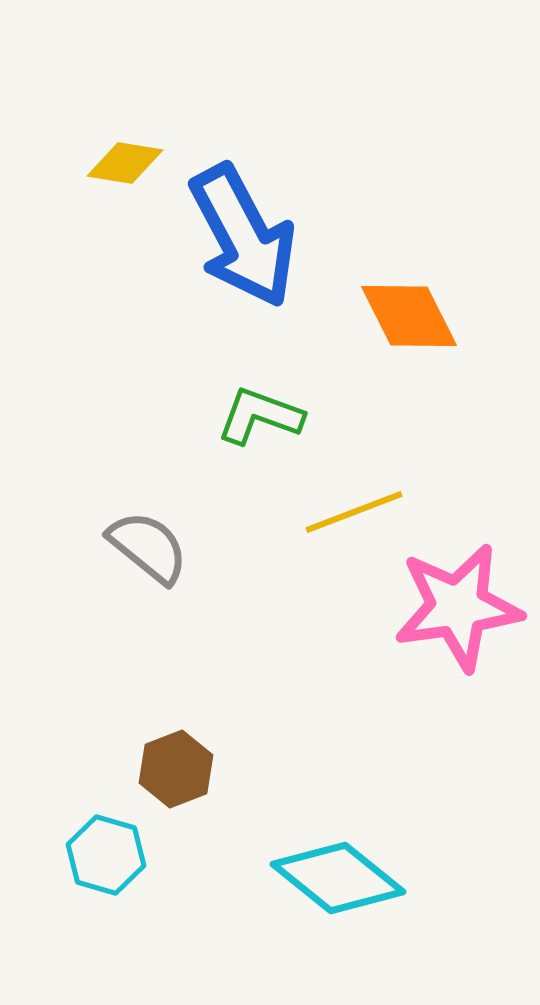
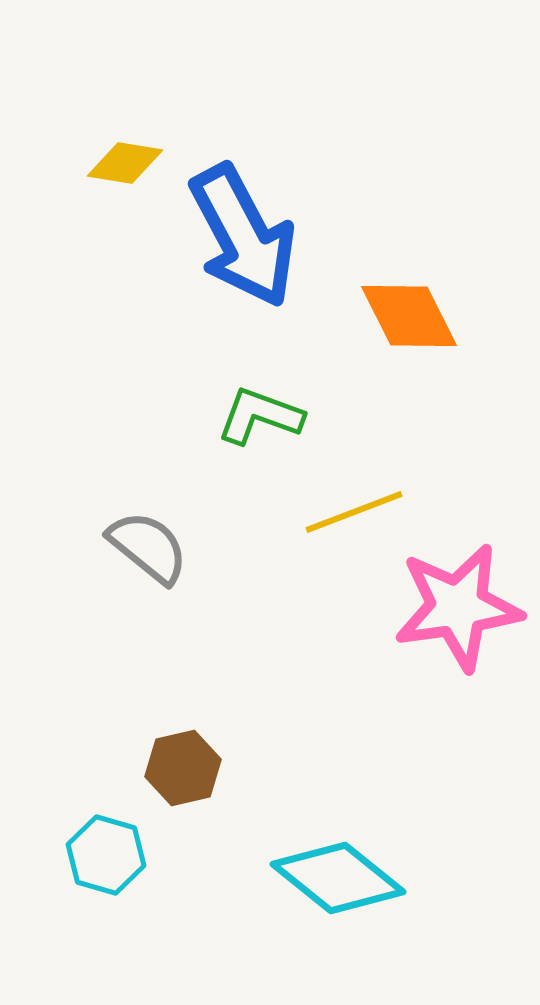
brown hexagon: moved 7 px right, 1 px up; rotated 8 degrees clockwise
